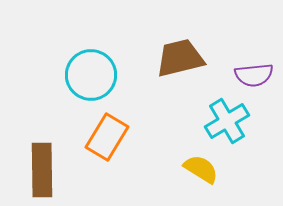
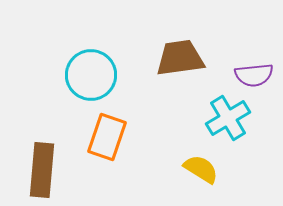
brown trapezoid: rotated 6 degrees clockwise
cyan cross: moved 1 px right, 3 px up
orange rectangle: rotated 12 degrees counterclockwise
brown rectangle: rotated 6 degrees clockwise
